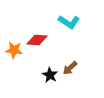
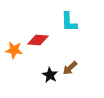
cyan L-shape: rotated 55 degrees clockwise
red diamond: moved 1 px right
